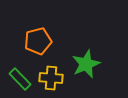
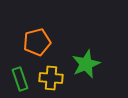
orange pentagon: moved 1 px left, 1 px down
green rectangle: rotated 25 degrees clockwise
